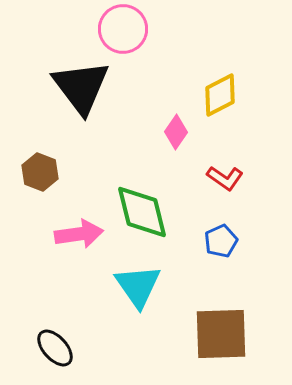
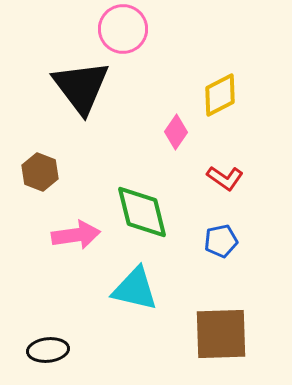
pink arrow: moved 3 px left, 1 px down
blue pentagon: rotated 12 degrees clockwise
cyan triangle: moved 3 px left, 3 px down; rotated 42 degrees counterclockwise
black ellipse: moved 7 px left, 2 px down; rotated 54 degrees counterclockwise
